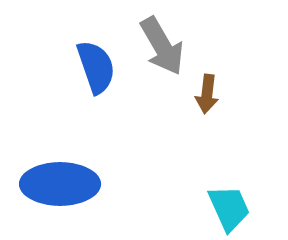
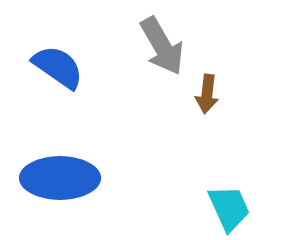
blue semicircle: moved 38 px left; rotated 36 degrees counterclockwise
blue ellipse: moved 6 px up
